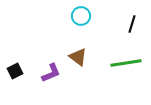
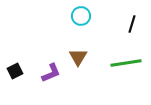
brown triangle: rotated 24 degrees clockwise
